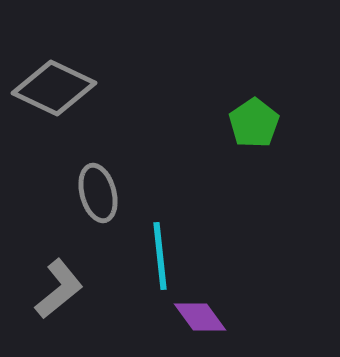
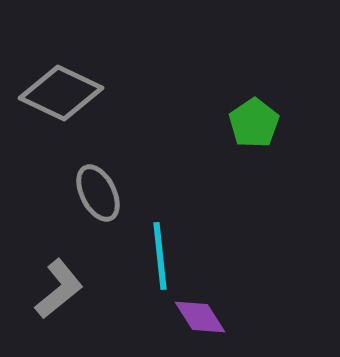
gray diamond: moved 7 px right, 5 px down
gray ellipse: rotated 12 degrees counterclockwise
purple diamond: rotated 4 degrees clockwise
